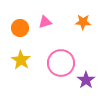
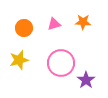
pink triangle: moved 9 px right, 2 px down
orange circle: moved 4 px right
yellow star: moved 2 px left; rotated 24 degrees clockwise
